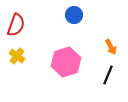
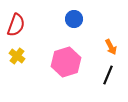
blue circle: moved 4 px down
